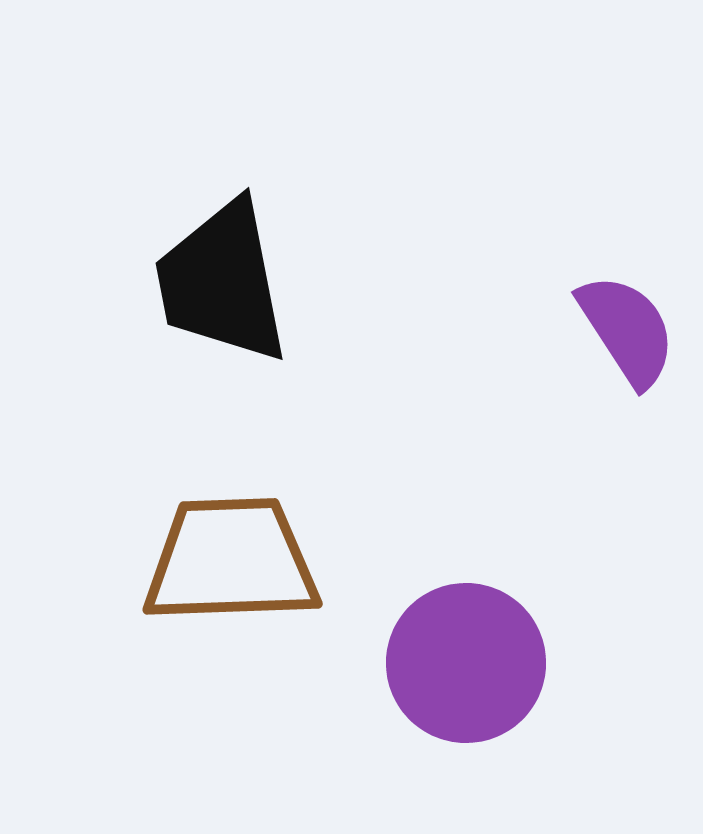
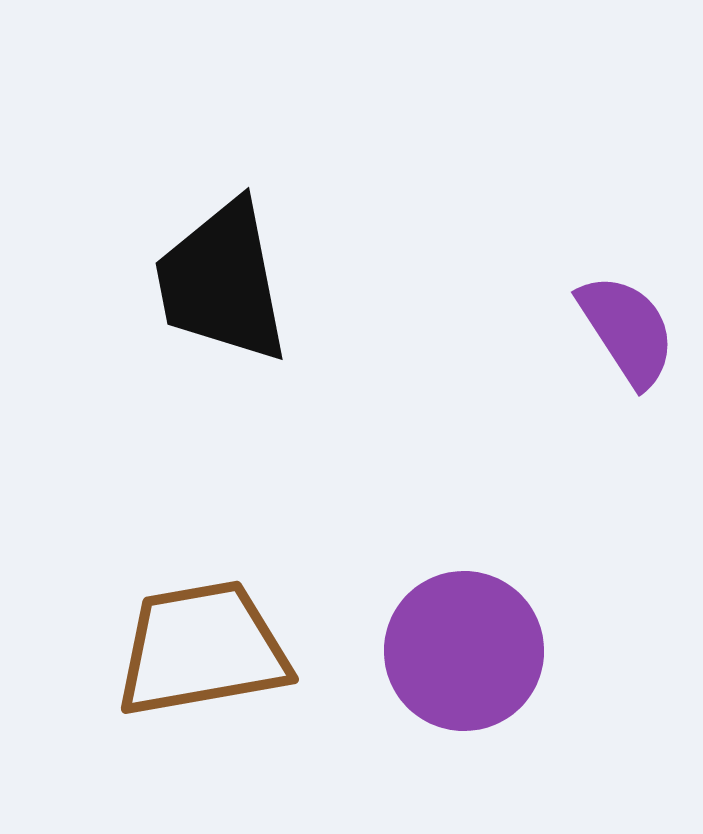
brown trapezoid: moved 29 px left, 88 px down; rotated 8 degrees counterclockwise
purple circle: moved 2 px left, 12 px up
